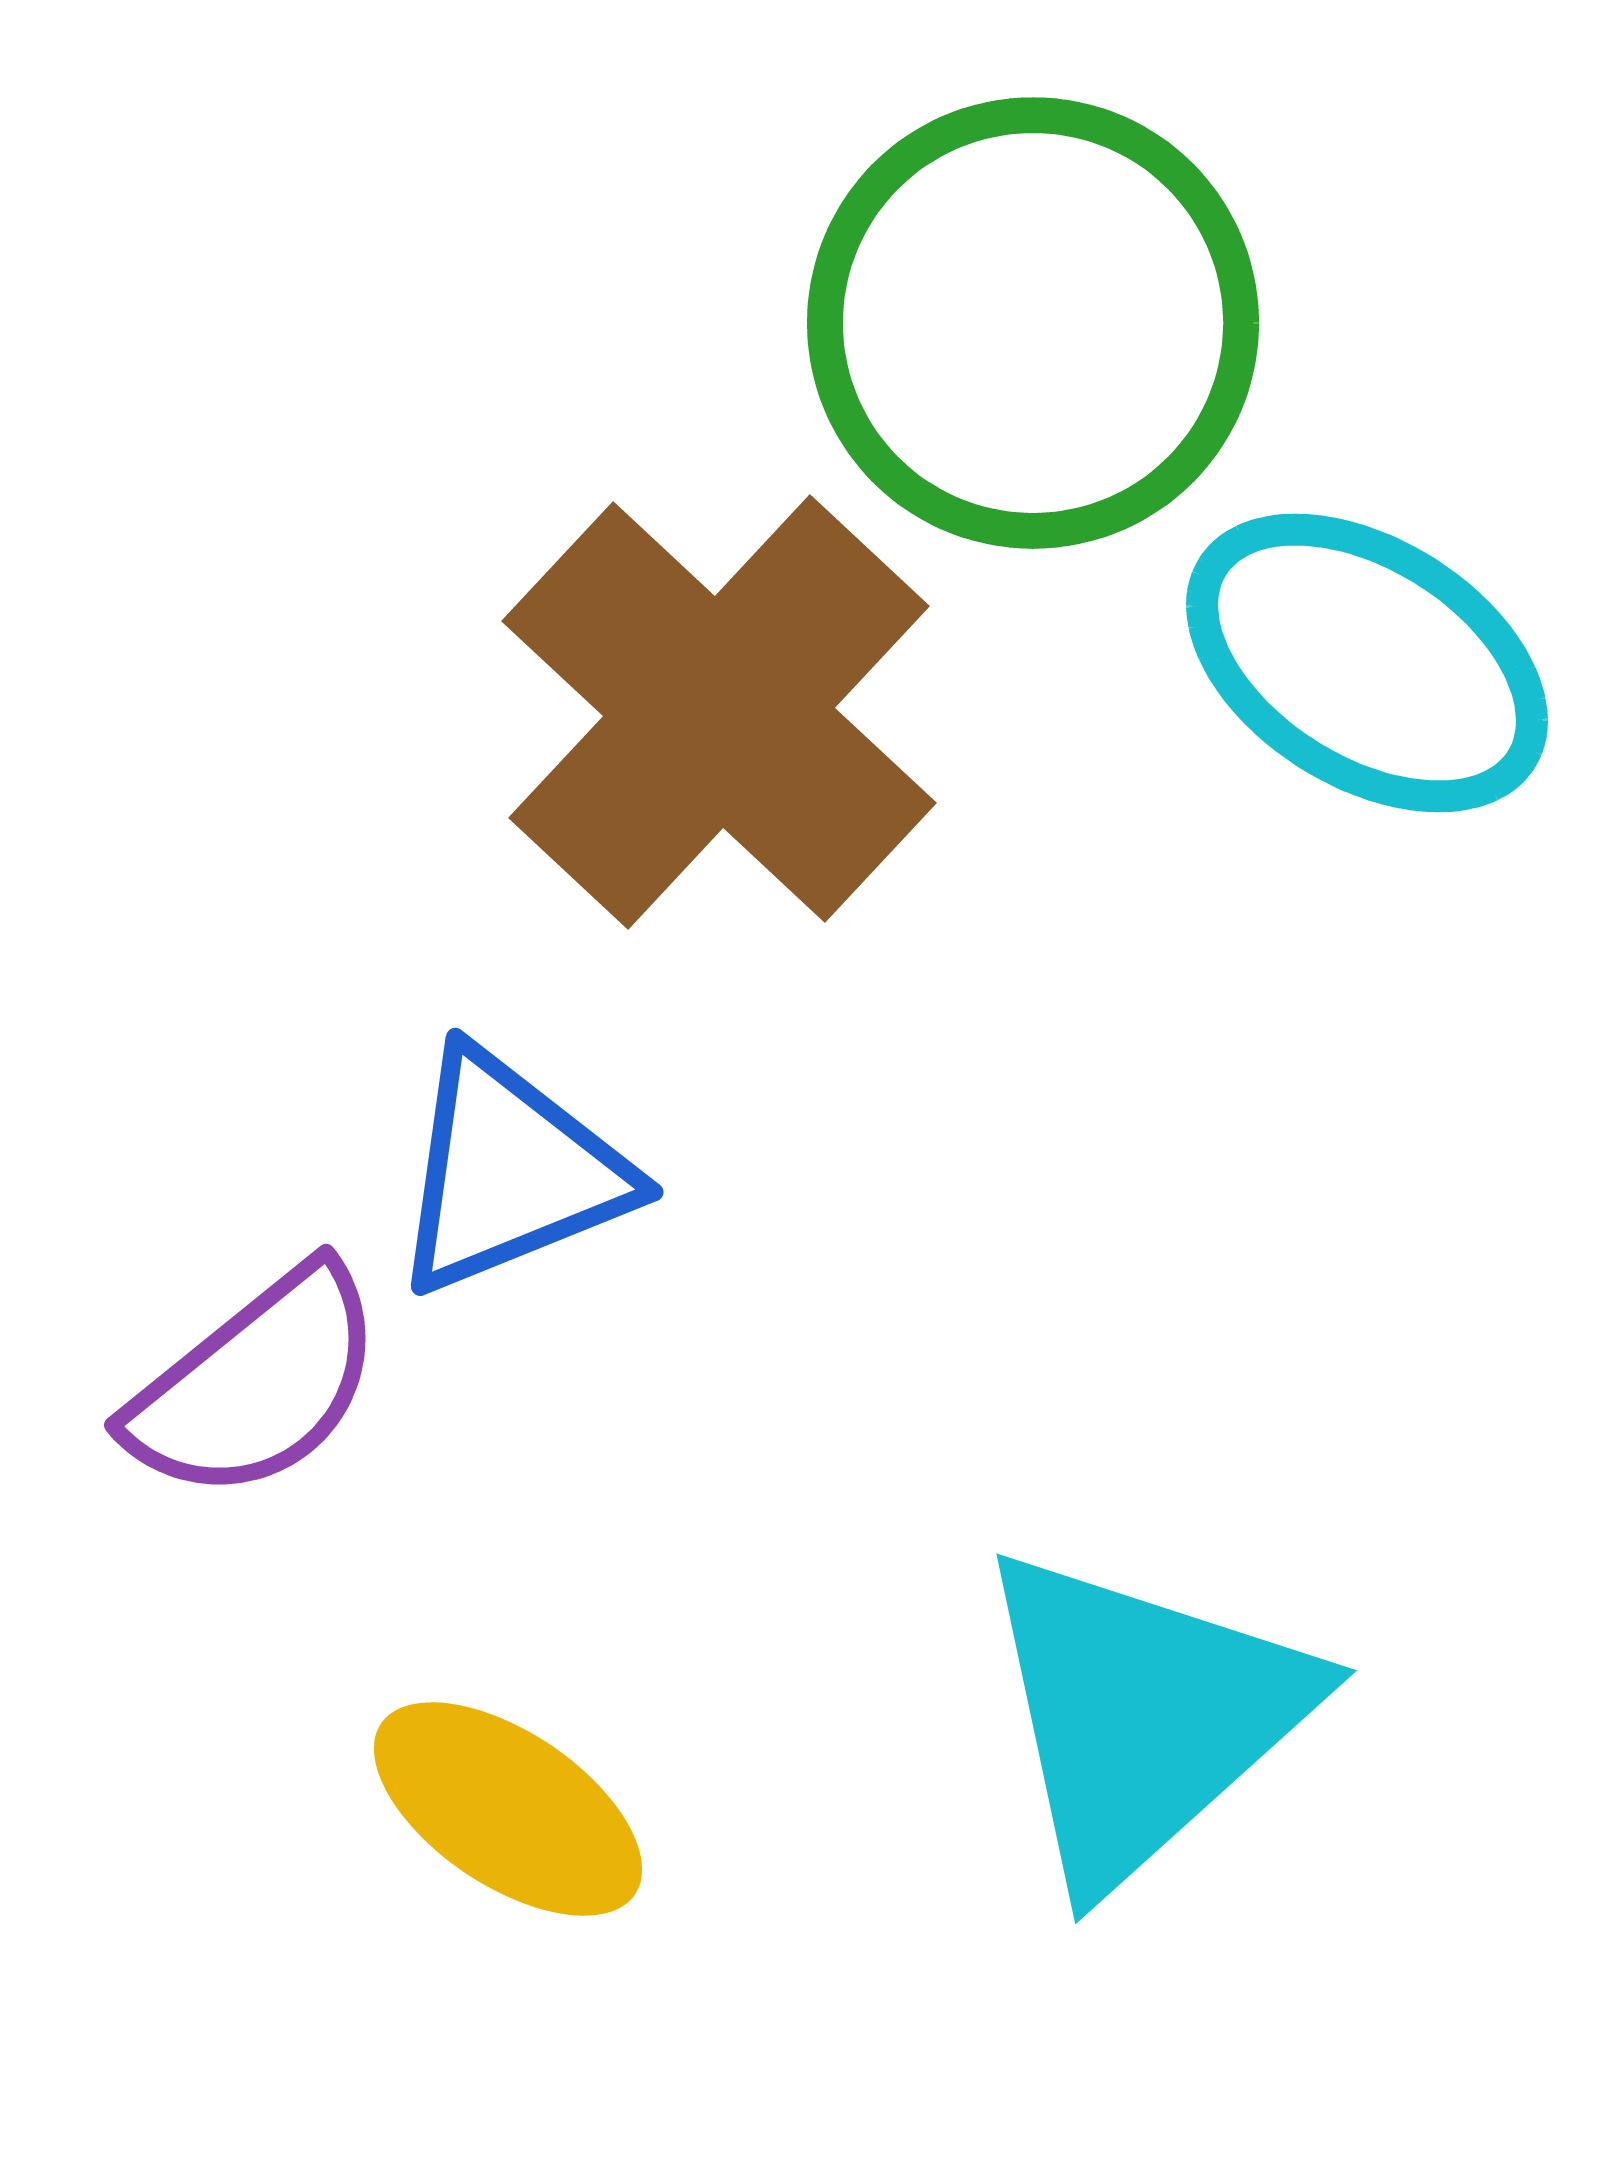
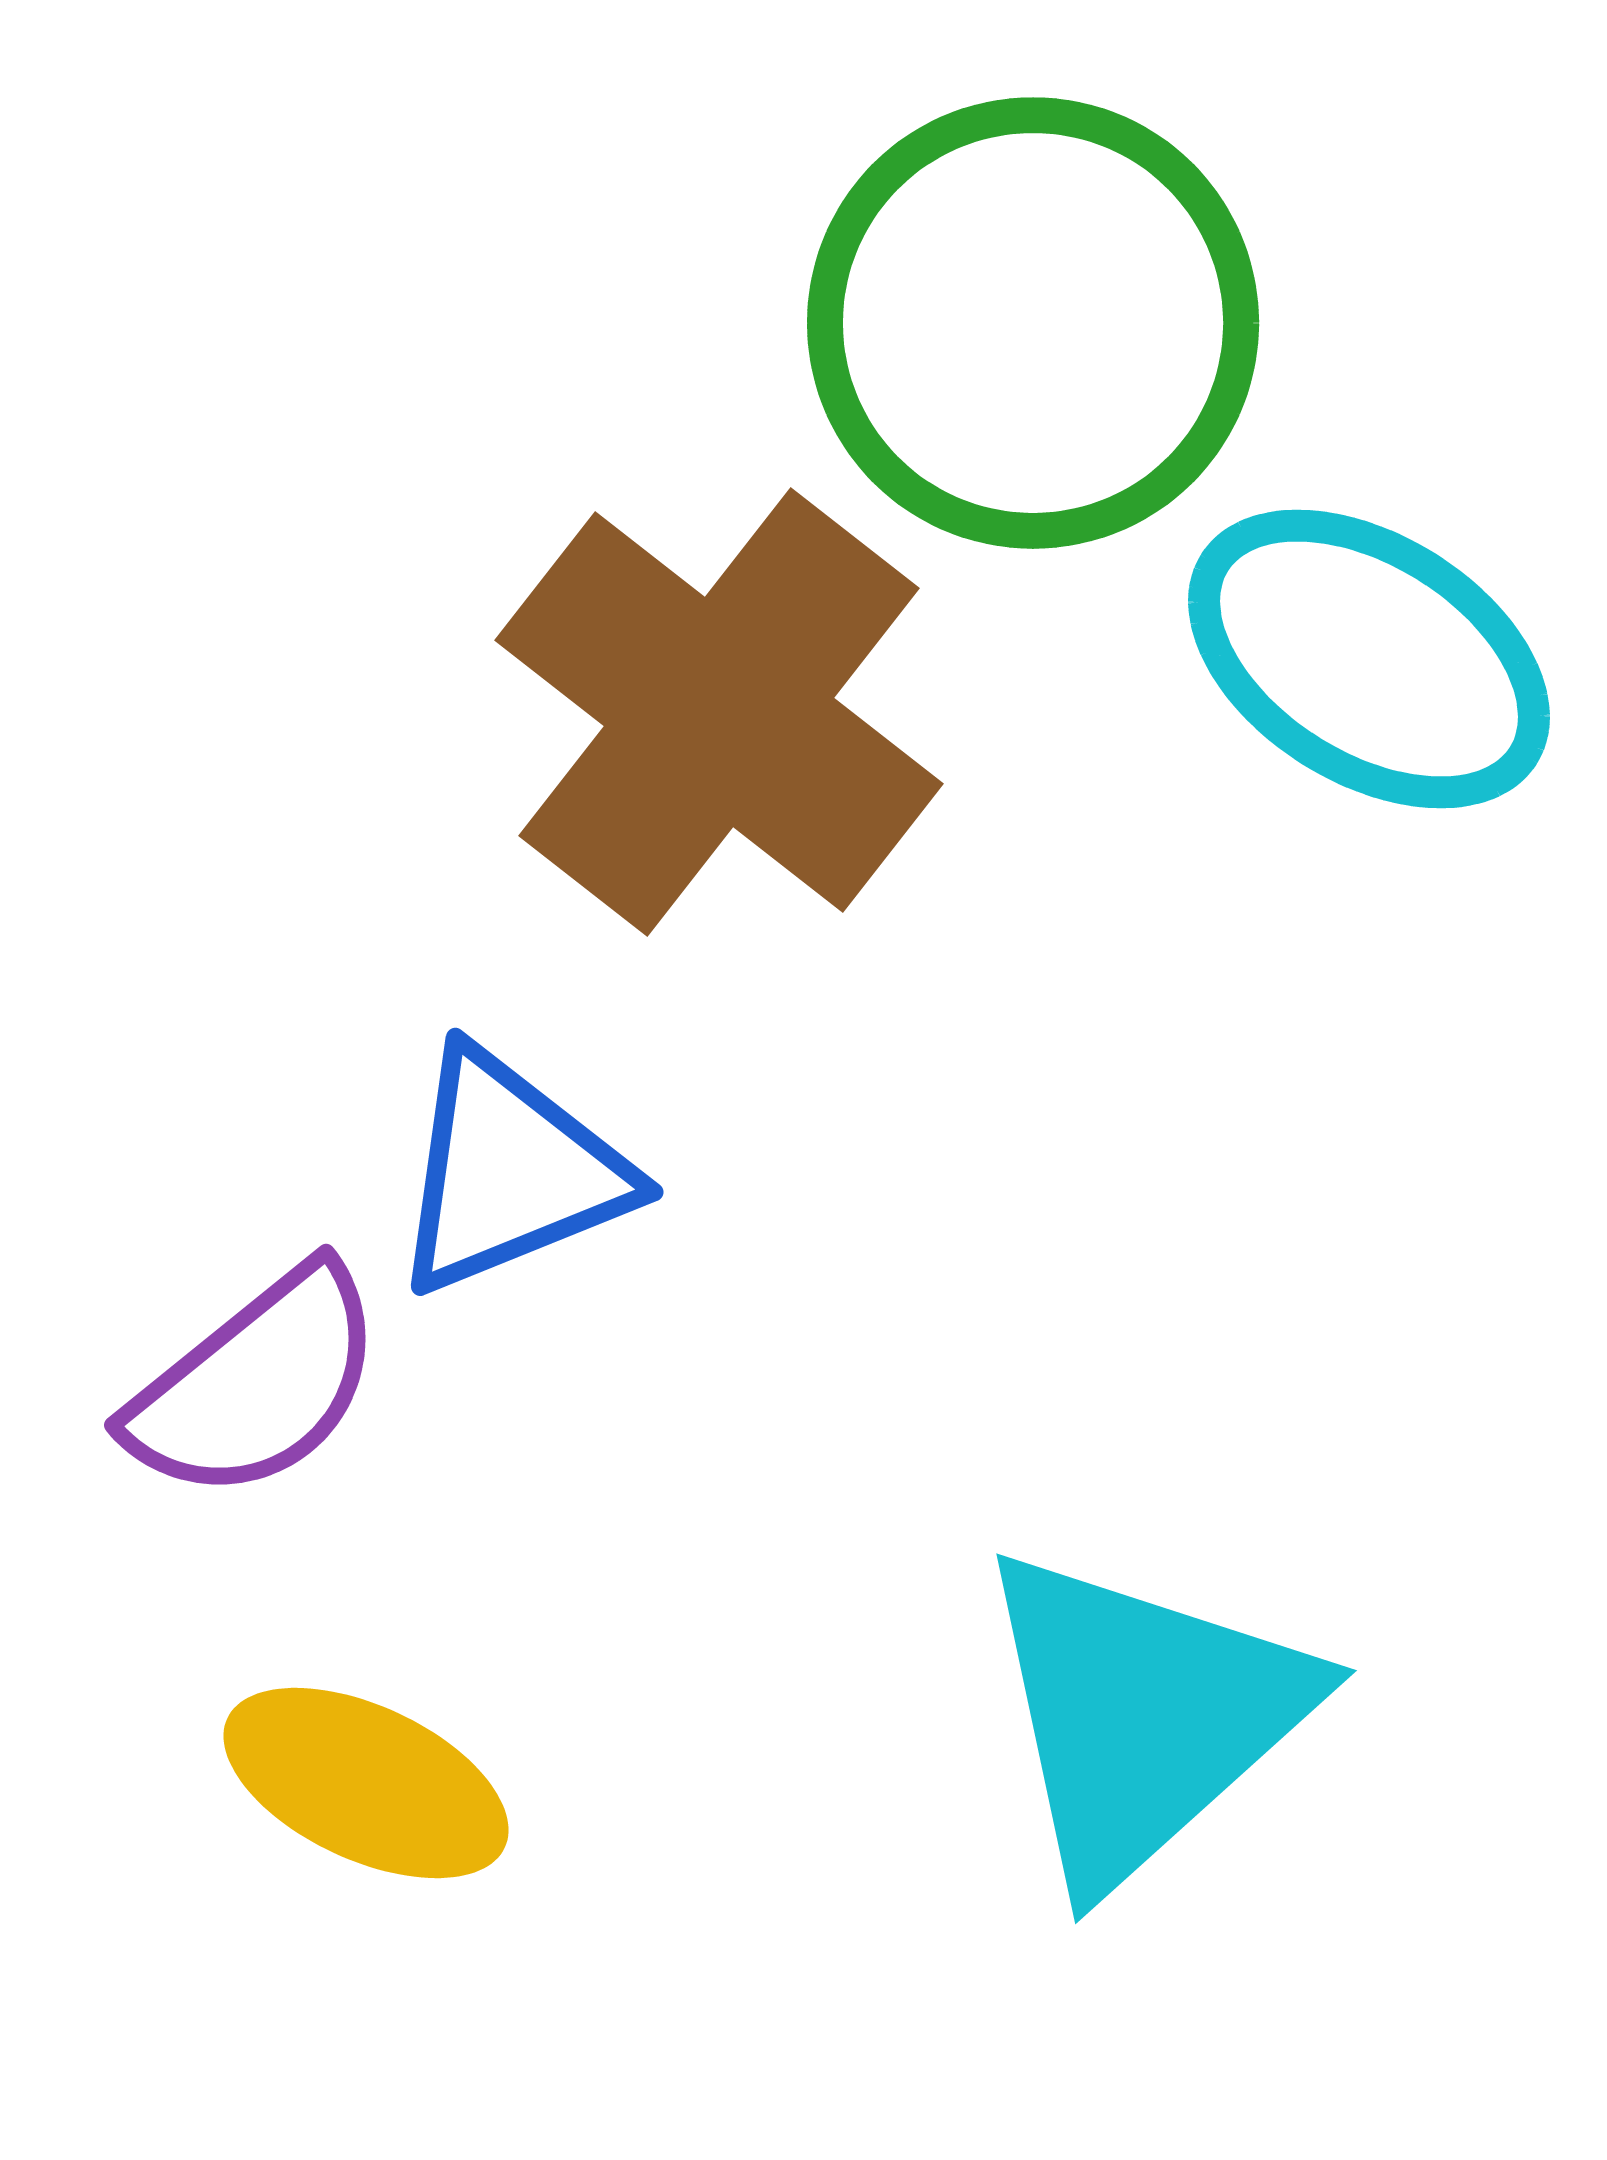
cyan ellipse: moved 2 px right, 4 px up
brown cross: rotated 5 degrees counterclockwise
yellow ellipse: moved 142 px left, 26 px up; rotated 9 degrees counterclockwise
